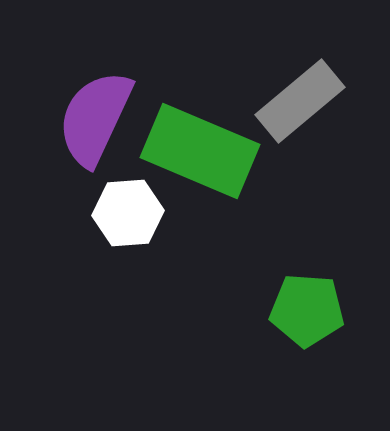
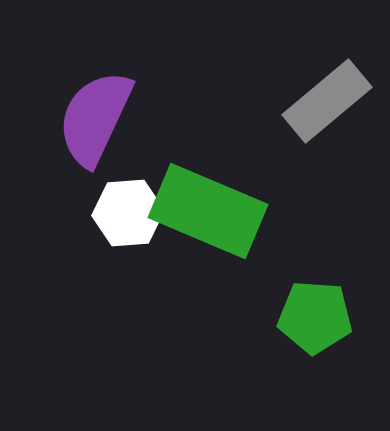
gray rectangle: moved 27 px right
green rectangle: moved 8 px right, 60 px down
green pentagon: moved 8 px right, 7 px down
